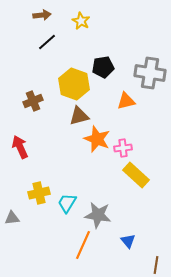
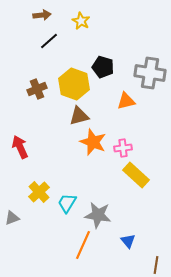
black line: moved 2 px right, 1 px up
black pentagon: rotated 25 degrees clockwise
brown cross: moved 4 px right, 12 px up
orange star: moved 4 px left, 3 px down
yellow cross: moved 1 px up; rotated 30 degrees counterclockwise
gray triangle: rotated 14 degrees counterclockwise
